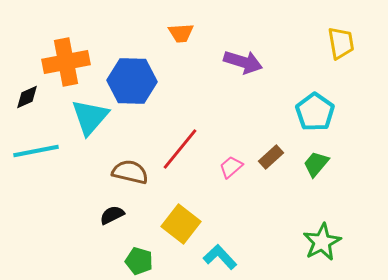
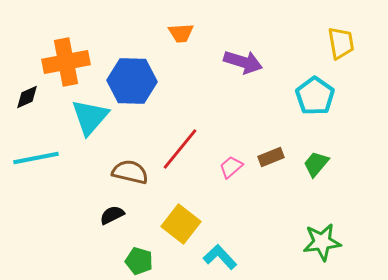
cyan pentagon: moved 16 px up
cyan line: moved 7 px down
brown rectangle: rotated 20 degrees clockwise
green star: rotated 21 degrees clockwise
